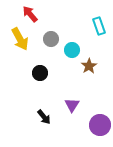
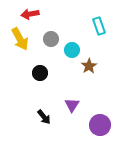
red arrow: rotated 60 degrees counterclockwise
